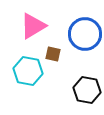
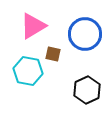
black hexagon: rotated 24 degrees clockwise
